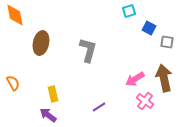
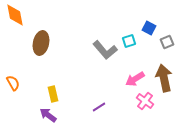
cyan square: moved 30 px down
gray square: rotated 32 degrees counterclockwise
gray L-shape: moved 17 px right; rotated 125 degrees clockwise
